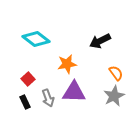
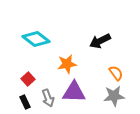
gray star: rotated 20 degrees clockwise
